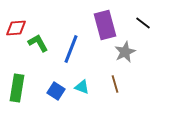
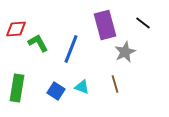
red diamond: moved 1 px down
